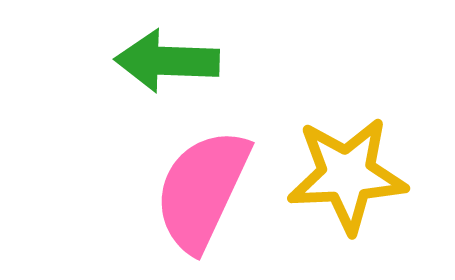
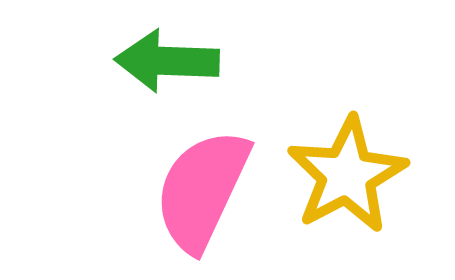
yellow star: rotated 25 degrees counterclockwise
